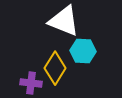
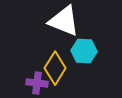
cyan hexagon: moved 1 px right
purple cross: moved 6 px right
